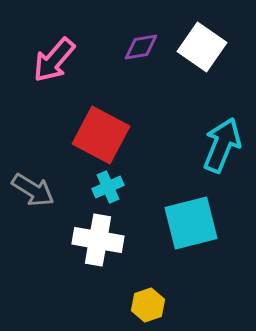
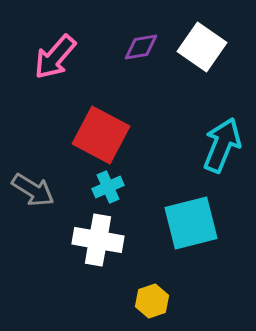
pink arrow: moved 1 px right, 3 px up
yellow hexagon: moved 4 px right, 4 px up
